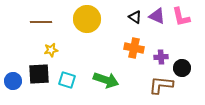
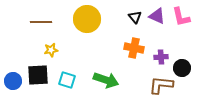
black triangle: rotated 16 degrees clockwise
black square: moved 1 px left, 1 px down
